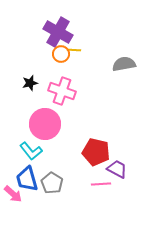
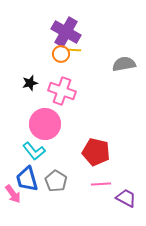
purple cross: moved 8 px right
cyan L-shape: moved 3 px right
purple trapezoid: moved 9 px right, 29 px down
gray pentagon: moved 4 px right, 2 px up
pink arrow: rotated 12 degrees clockwise
